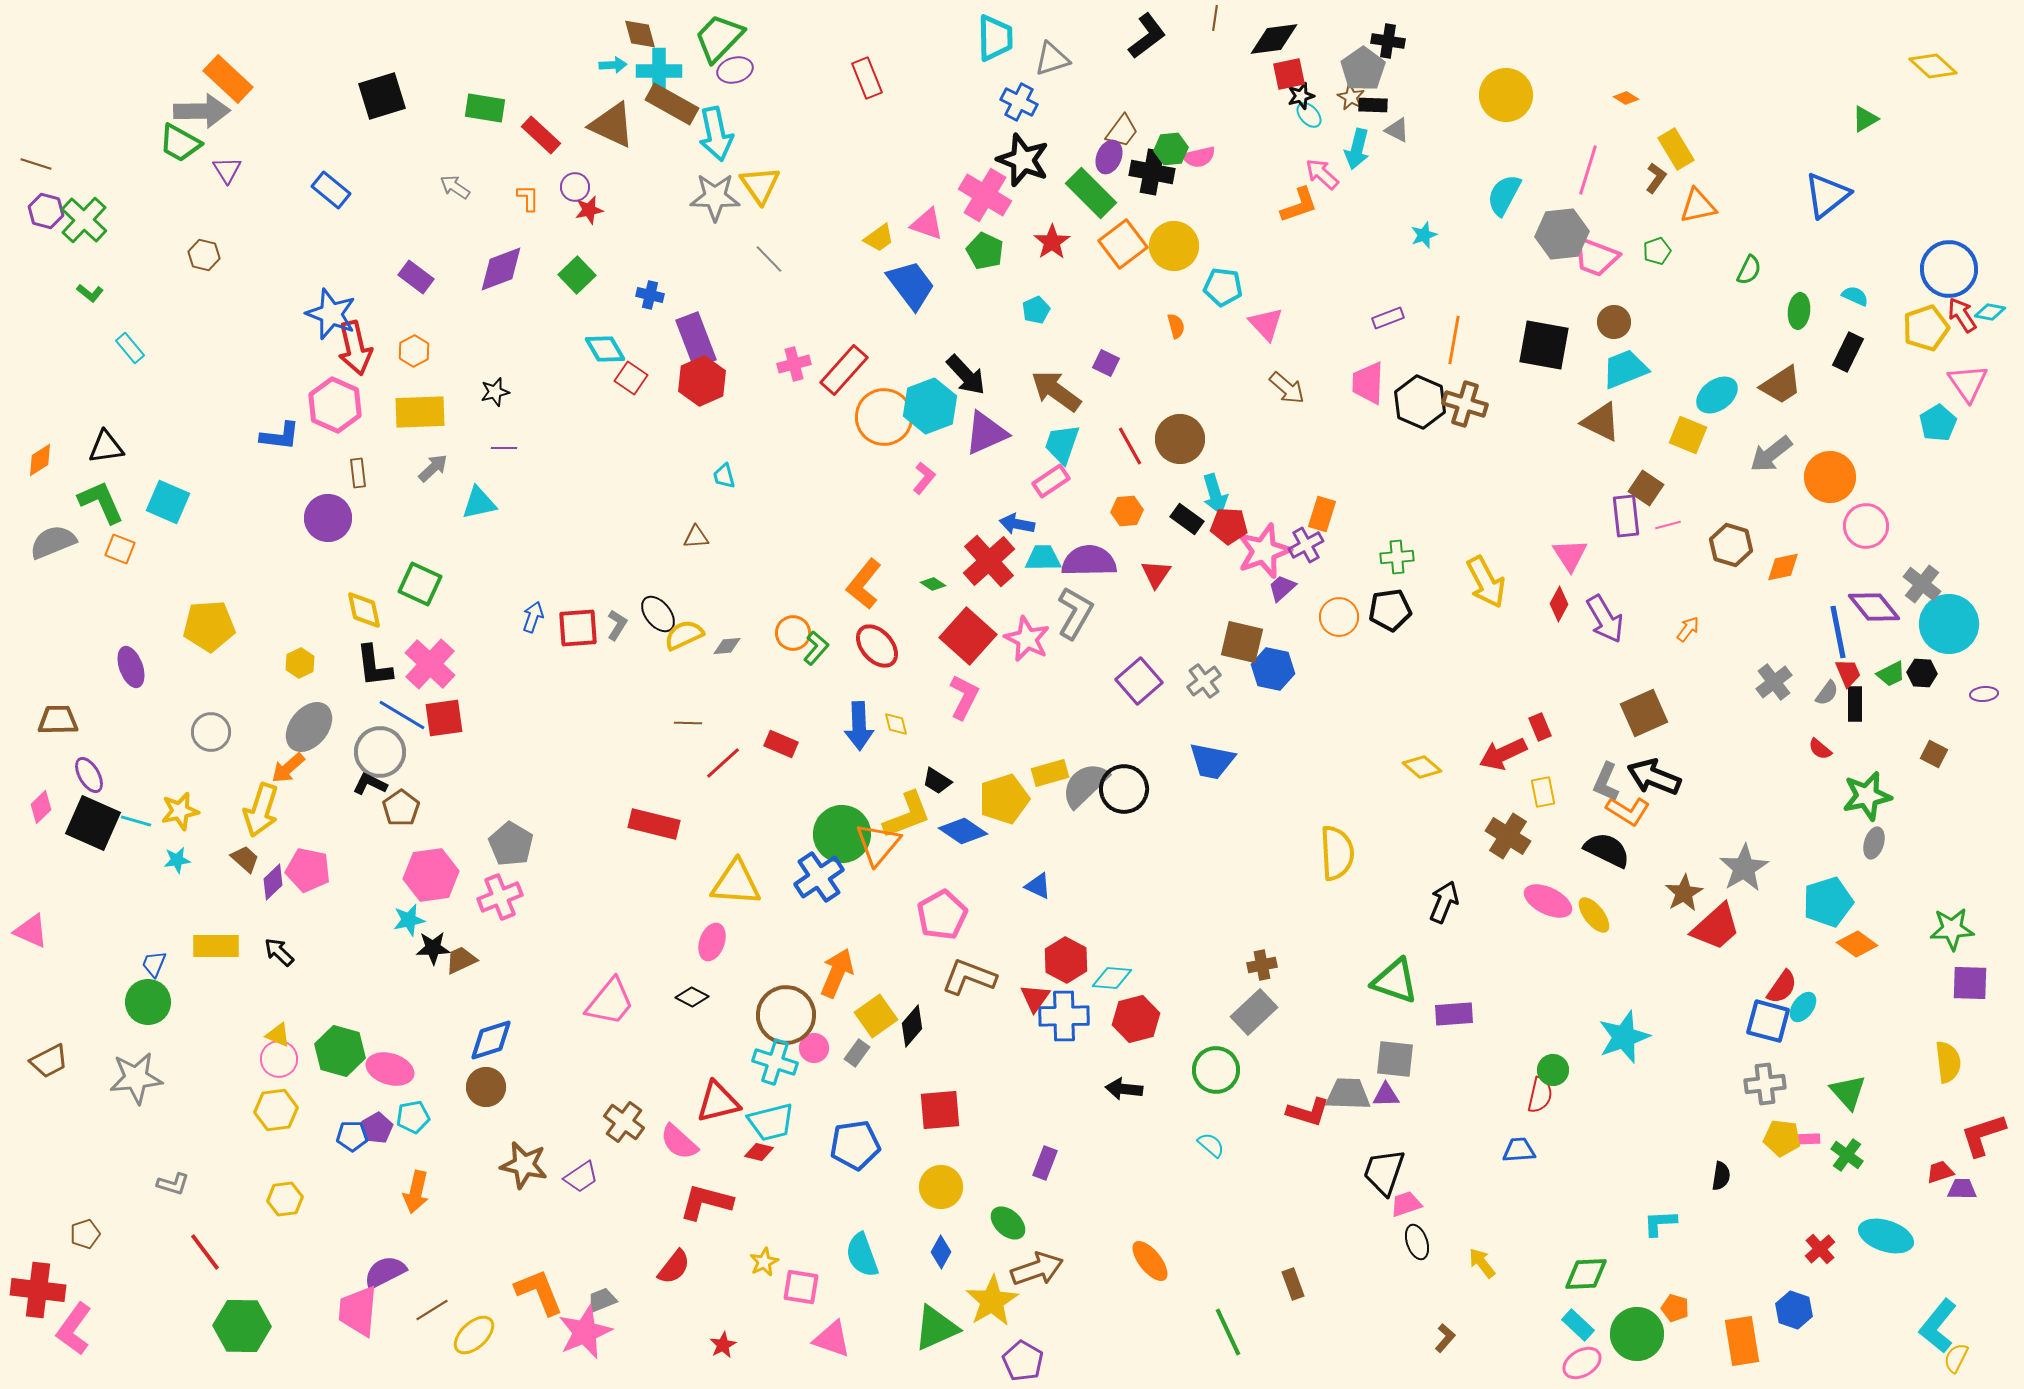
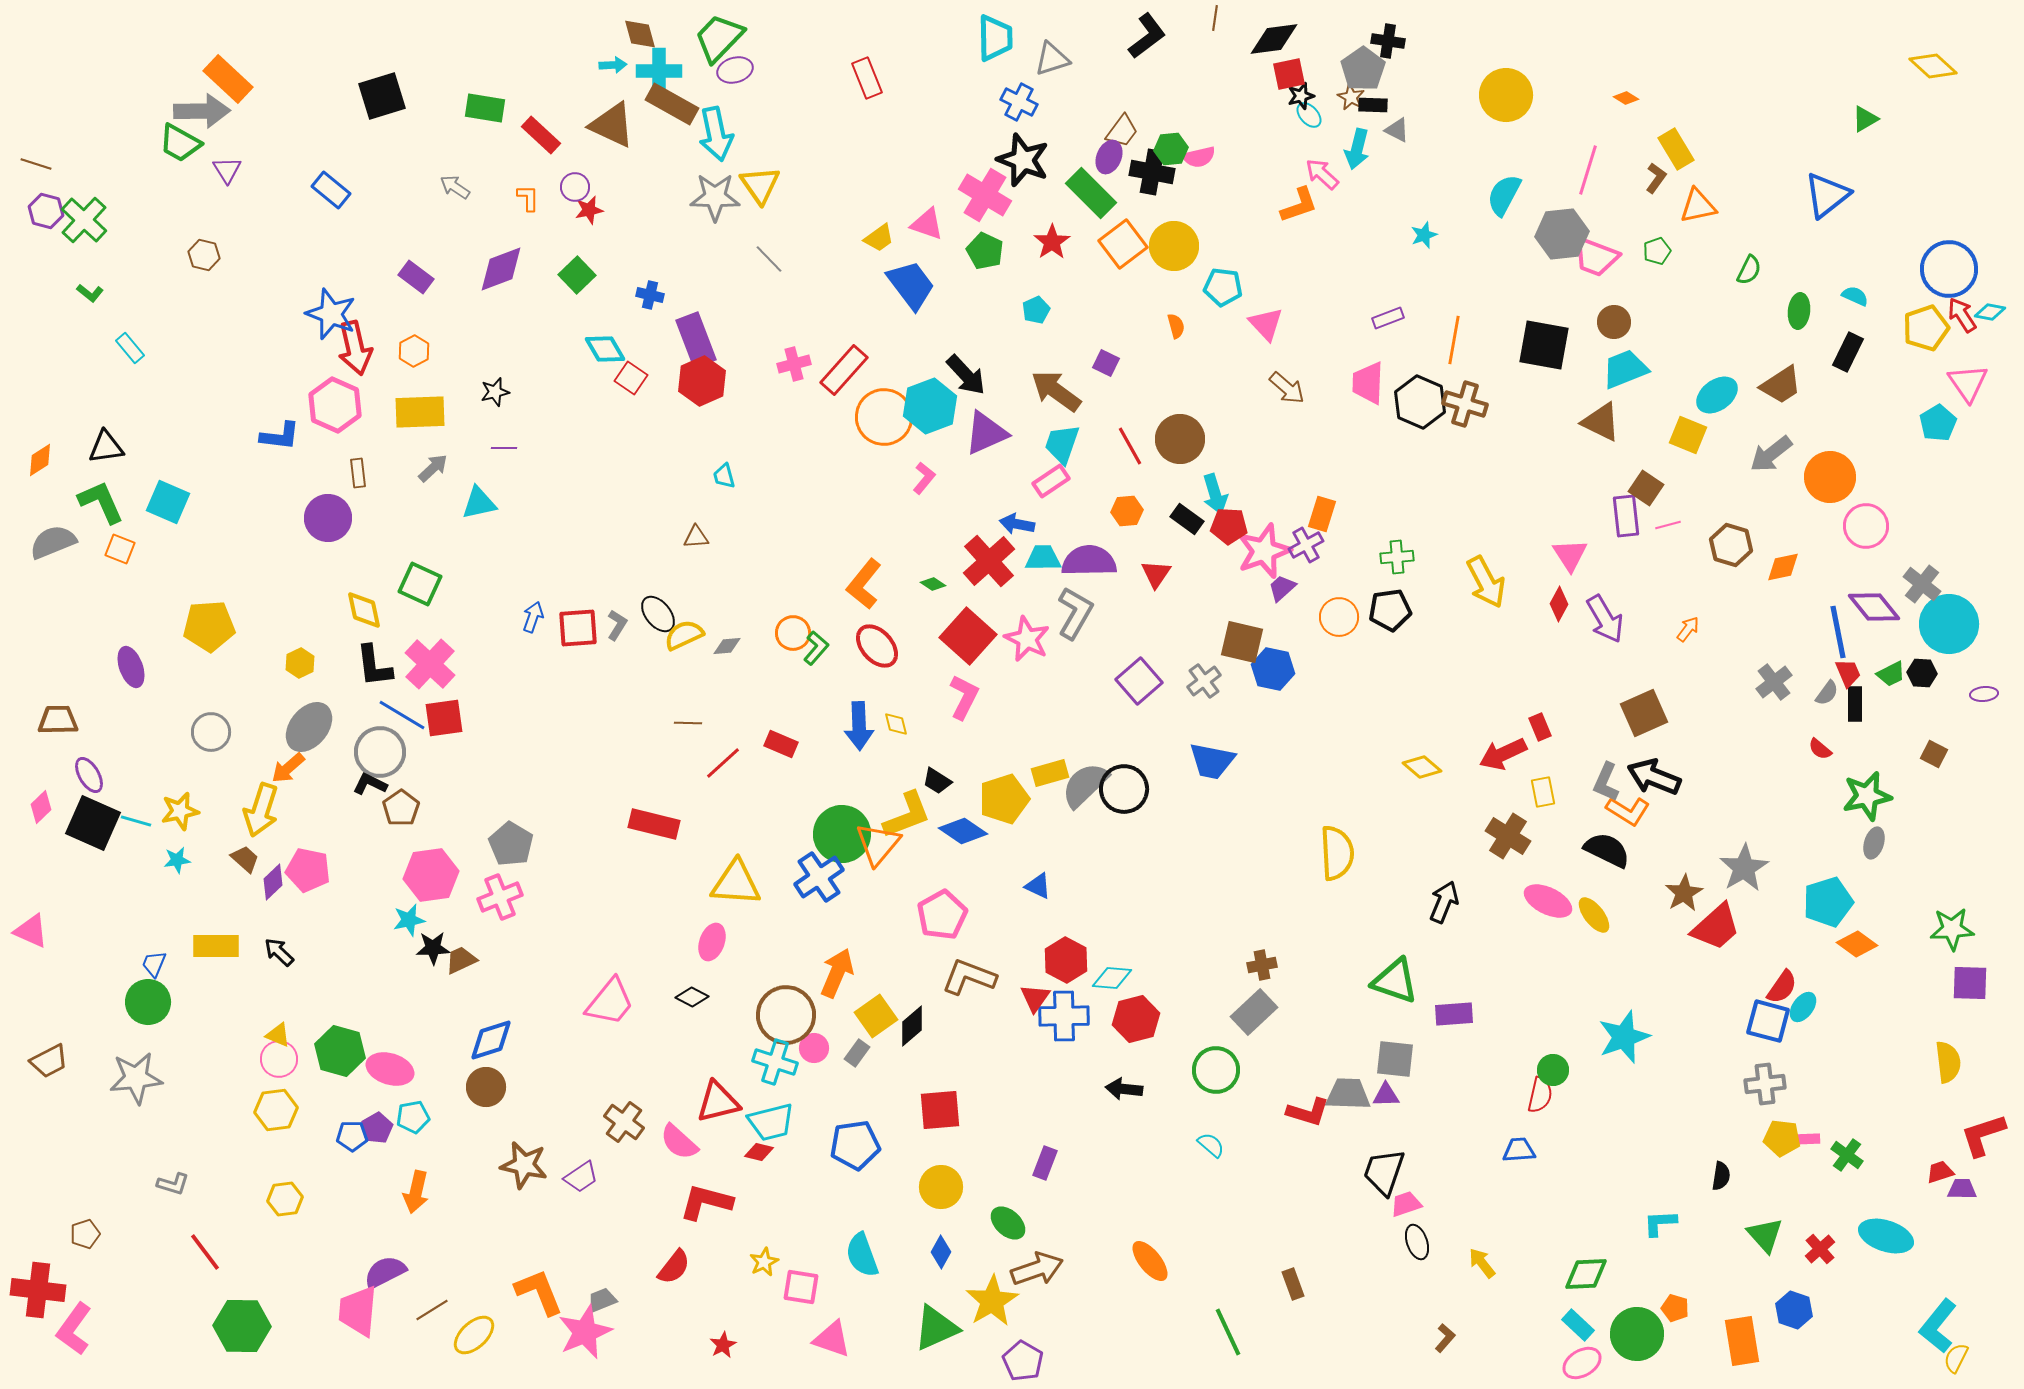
black diamond at (912, 1026): rotated 9 degrees clockwise
green triangle at (1848, 1092): moved 83 px left, 143 px down
